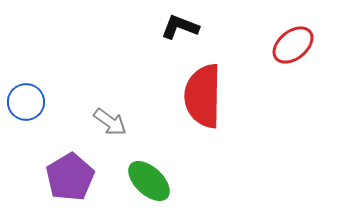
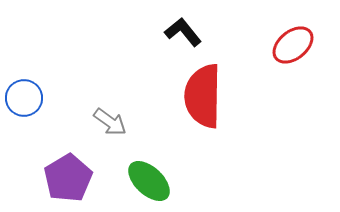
black L-shape: moved 3 px right, 5 px down; rotated 30 degrees clockwise
blue circle: moved 2 px left, 4 px up
purple pentagon: moved 2 px left, 1 px down
